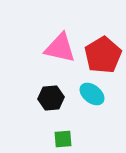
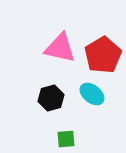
black hexagon: rotated 10 degrees counterclockwise
green square: moved 3 px right
